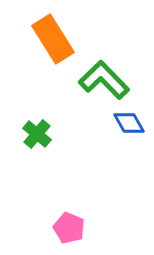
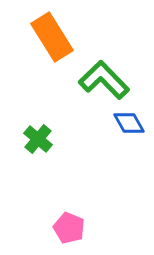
orange rectangle: moved 1 px left, 2 px up
green cross: moved 1 px right, 5 px down
